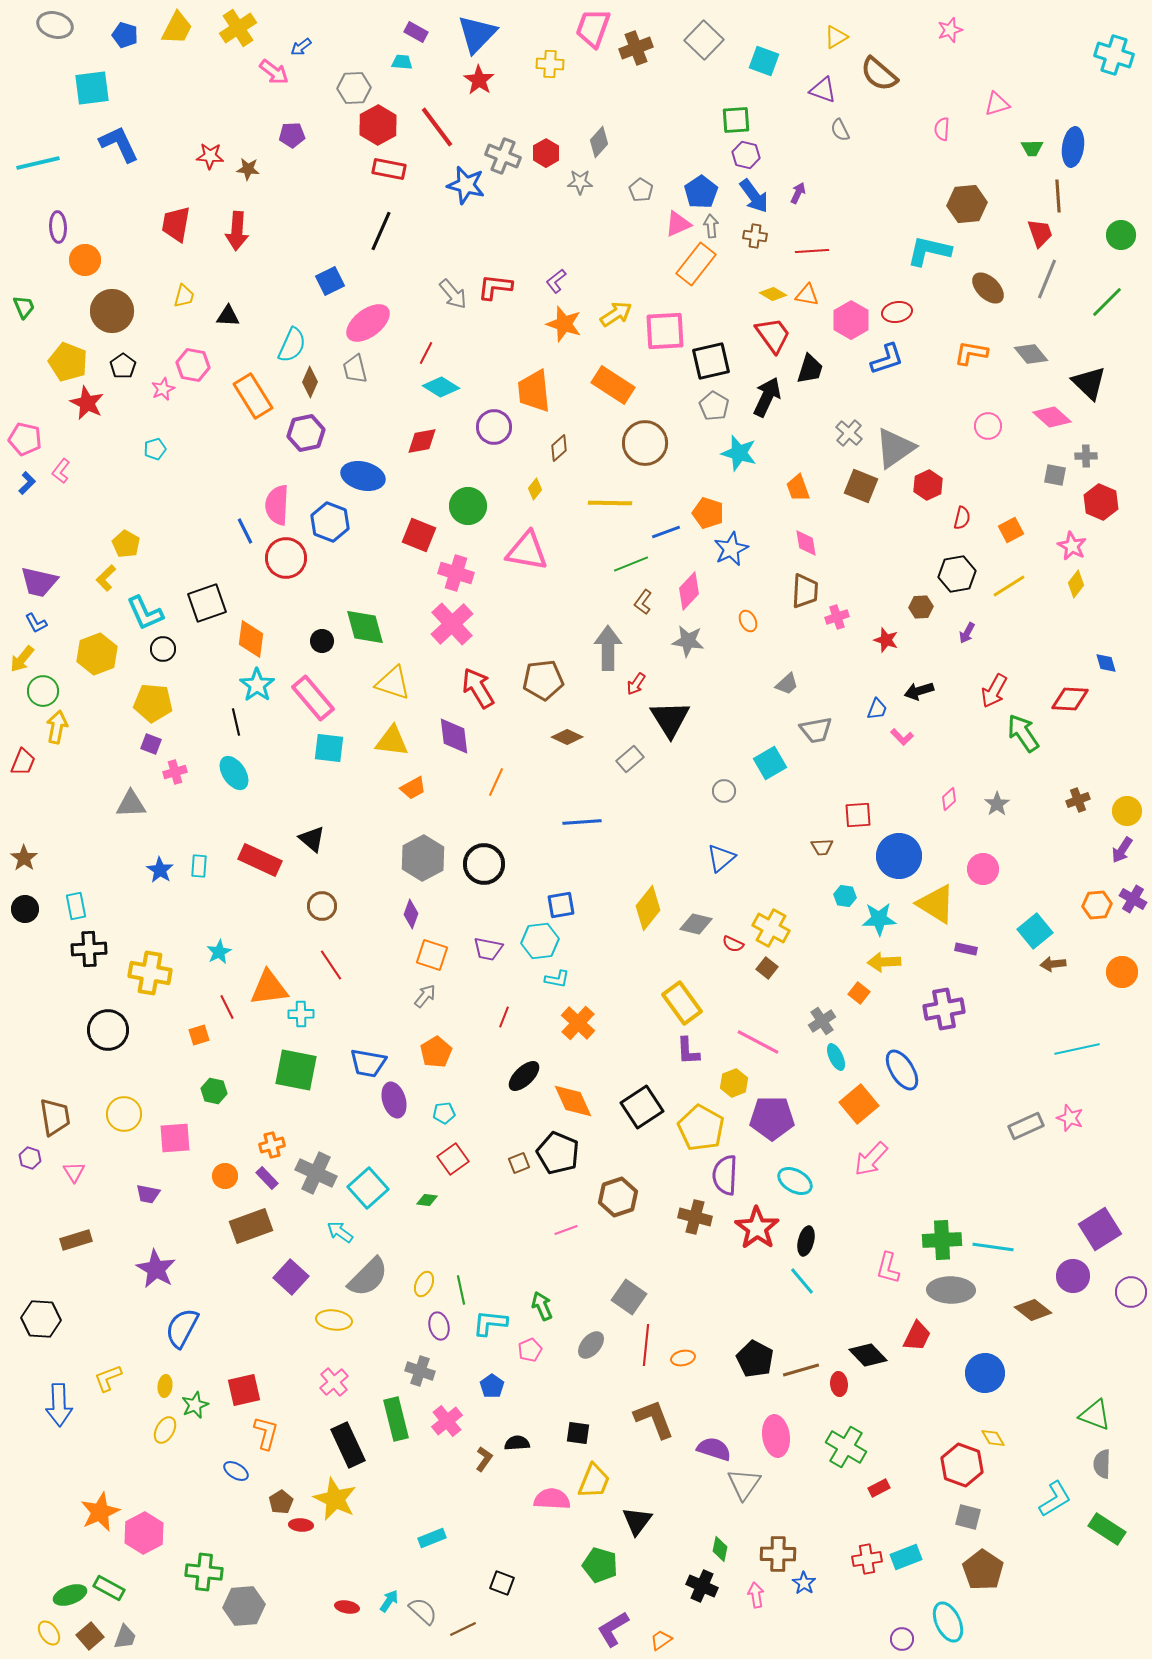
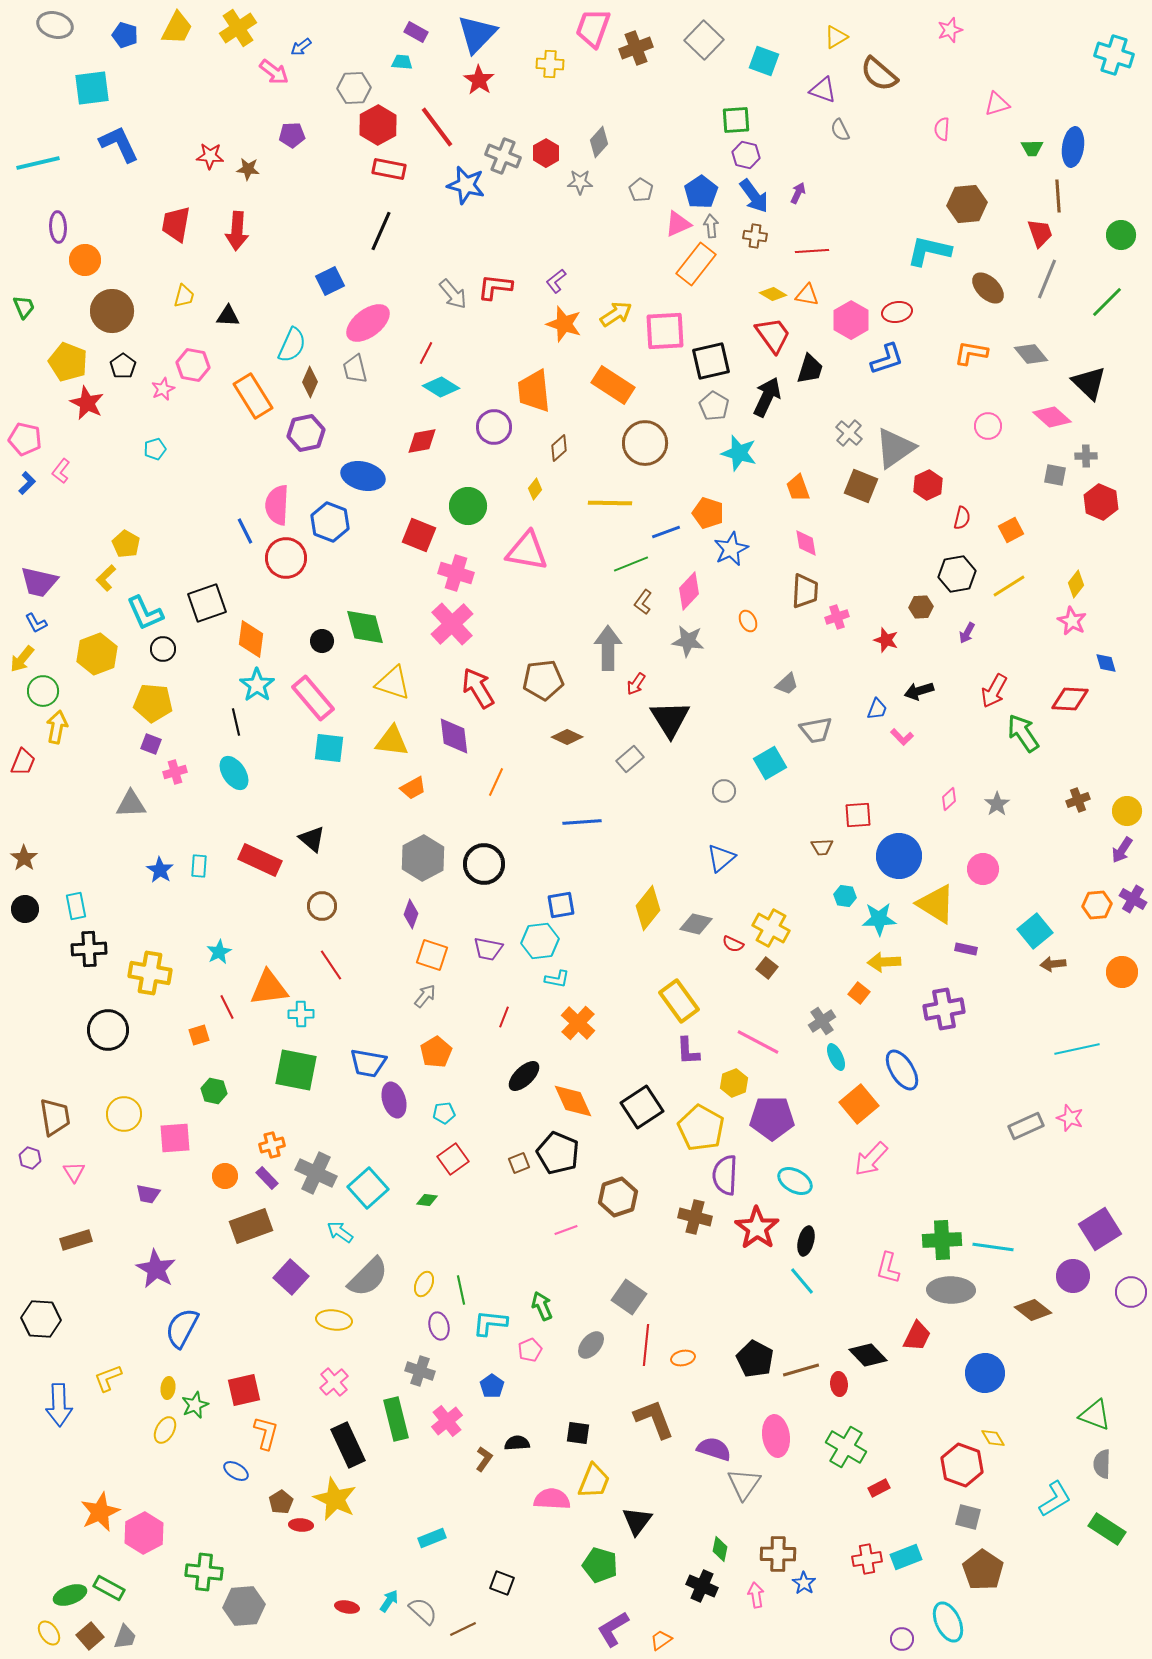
pink star at (1072, 546): moved 75 px down
yellow rectangle at (682, 1003): moved 3 px left, 2 px up
yellow ellipse at (165, 1386): moved 3 px right, 2 px down
